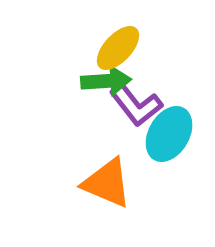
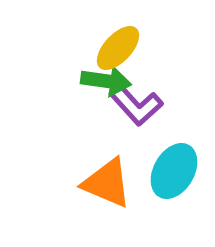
green arrow: rotated 12 degrees clockwise
purple L-shape: rotated 4 degrees counterclockwise
cyan ellipse: moved 5 px right, 37 px down
